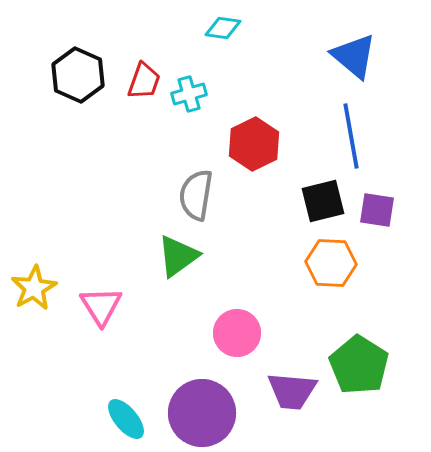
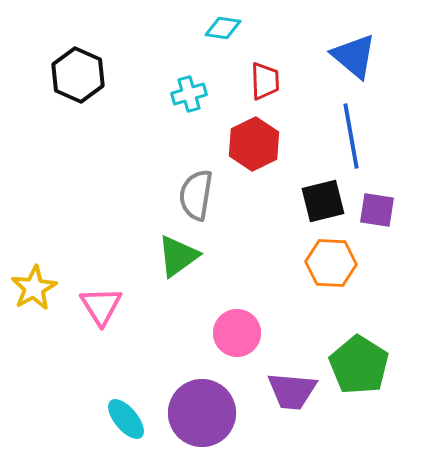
red trapezoid: moved 121 px right; rotated 21 degrees counterclockwise
